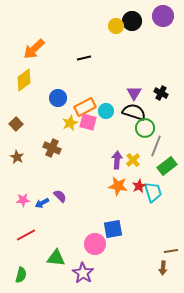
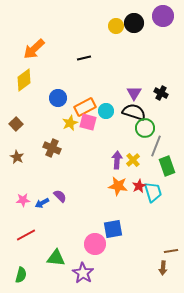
black circle: moved 2 px right, 2 px down
green rectangle: rotated 72 degrees counterclockwise
